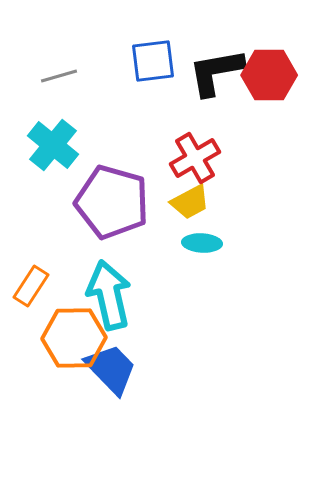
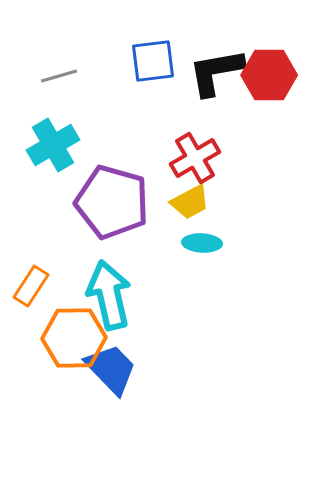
cyan cross: rotated 21 degrees clockwise
